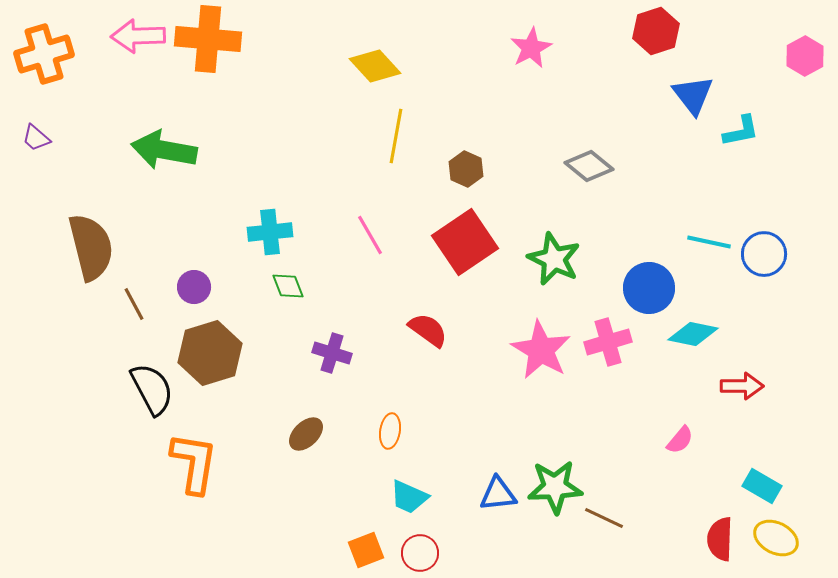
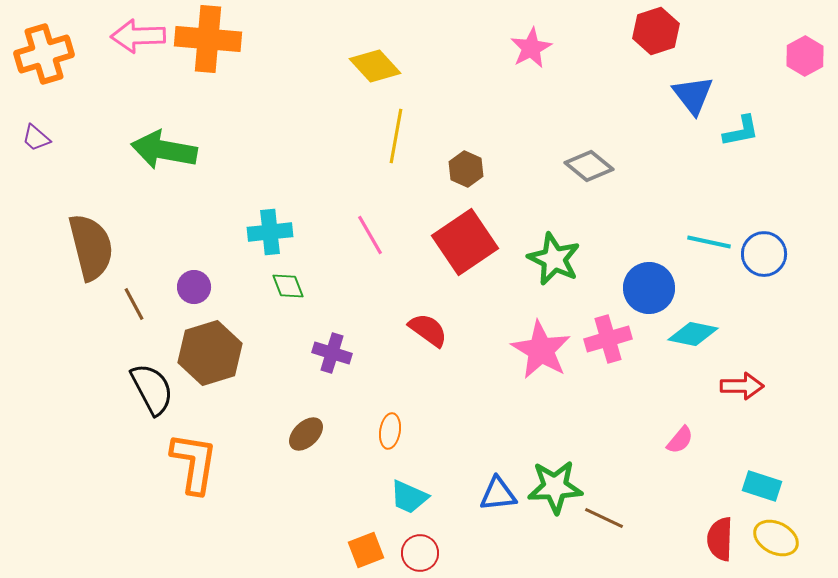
pink cross at (608, 342): moved 3 px up
cyan rectangle at (762, 486): rotated 12 degrees counterclockwise
